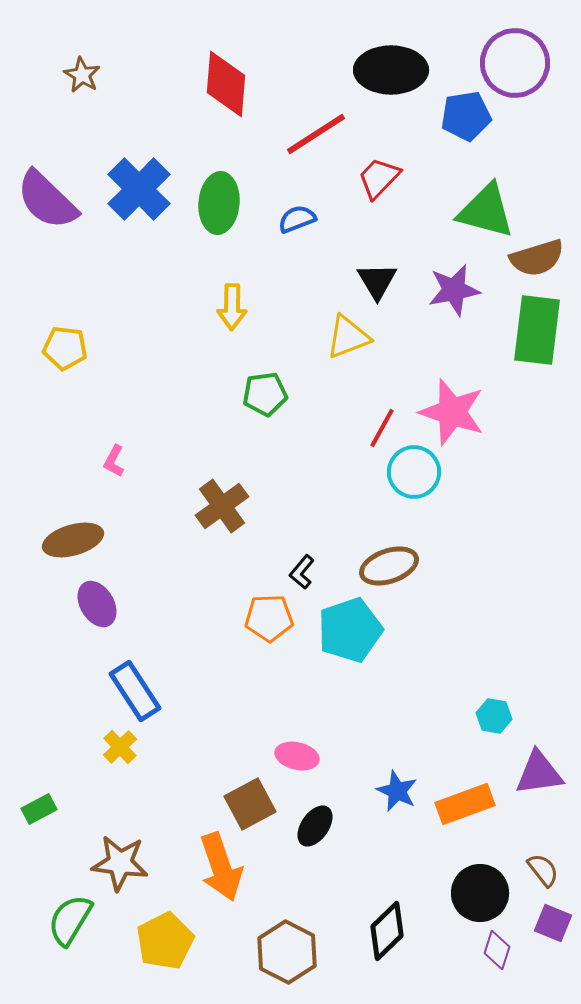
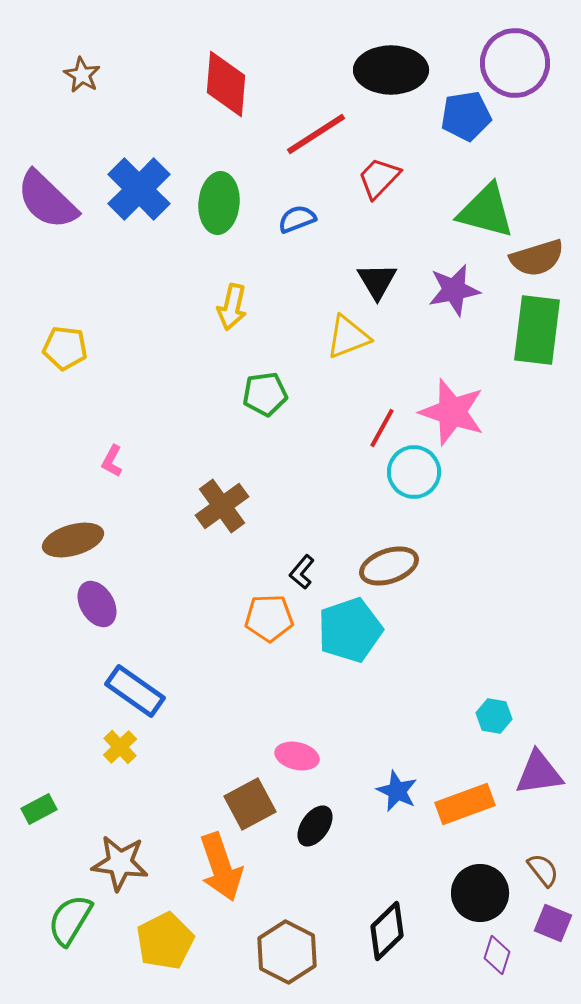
yellow arrow at (232, 307): rotated 12 degrees clockwise
pink L-shape at (114, 461): moved 2 px left
blue rectangle at (135, 691): rotated 22 degrees counterclockwise
purple diamond at (497, 950): moved 5 px down
